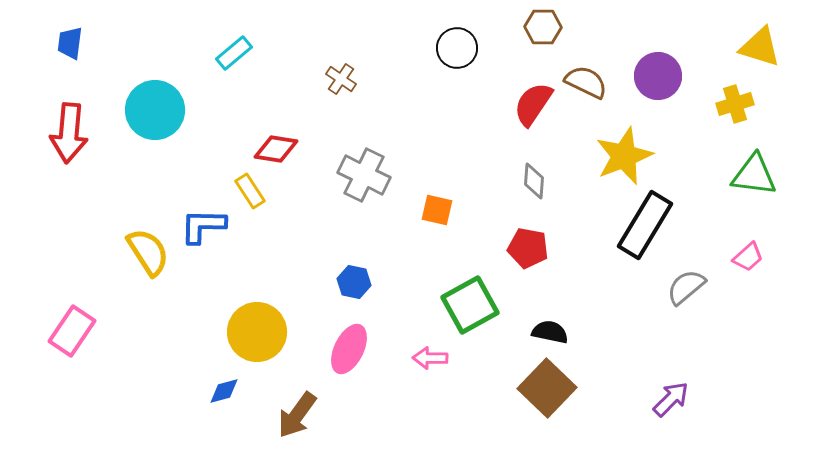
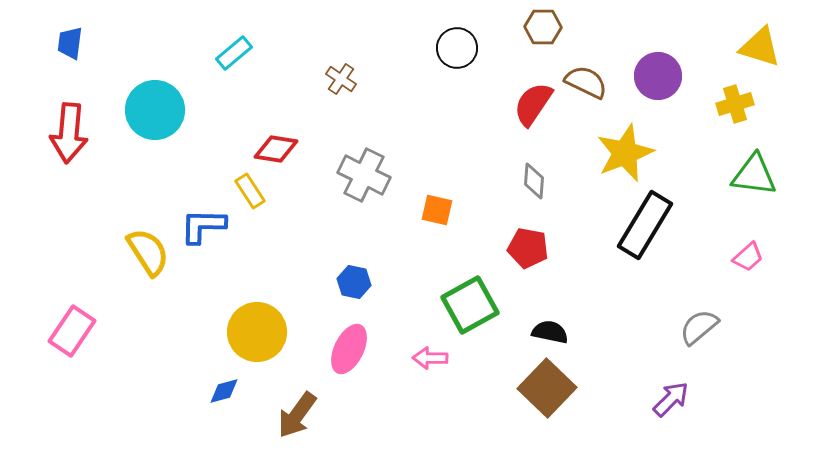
yellow star: moved 1 px right, 3 px up
gray semicircle: moved 13 px right, 40 px down
